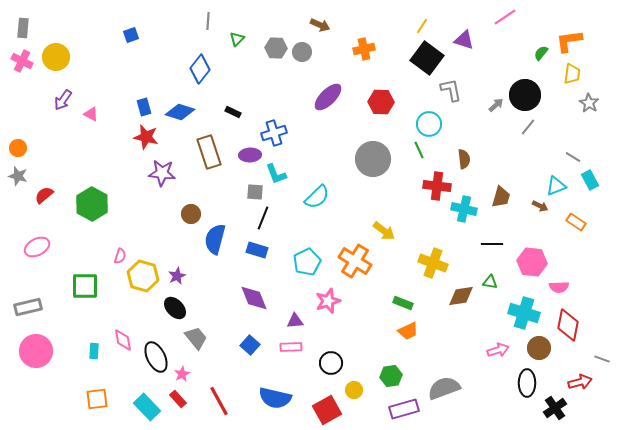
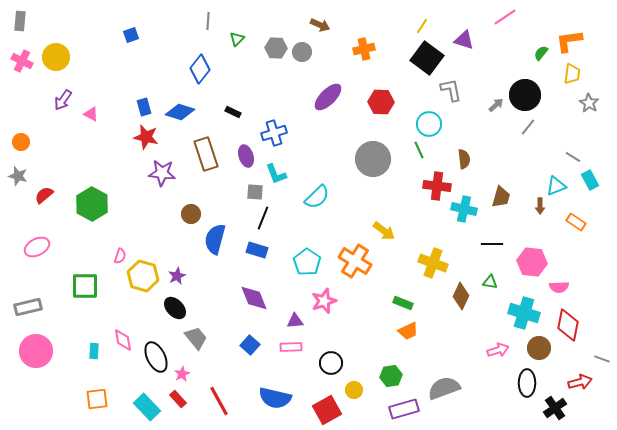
gray rectangle at (23, 28): moved 3 px left, 7 px up
orange circle at (18, 148): moved 3 px right, 6 px up
brown rectangle at (209, 152): moved 3 px left, 2 px down
purple ellipse at (250, 155): moved 4 px left, 1 px down; rotated 75 degrees clockwise
brown arrow at (540, 206): rotated 63 degrees clockwise
cyan pentagon at (307, 262): rotated 12 degrees counterclockwise
brown diamond at (461, 296): rotated 56 degrees counterclockwise
pink star at (328, 301): moved 4 px left
